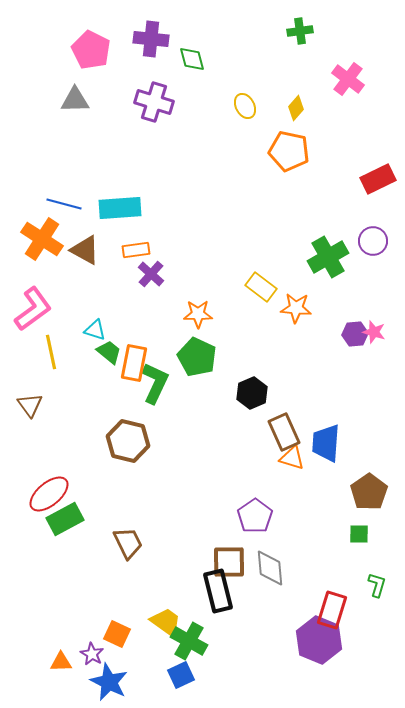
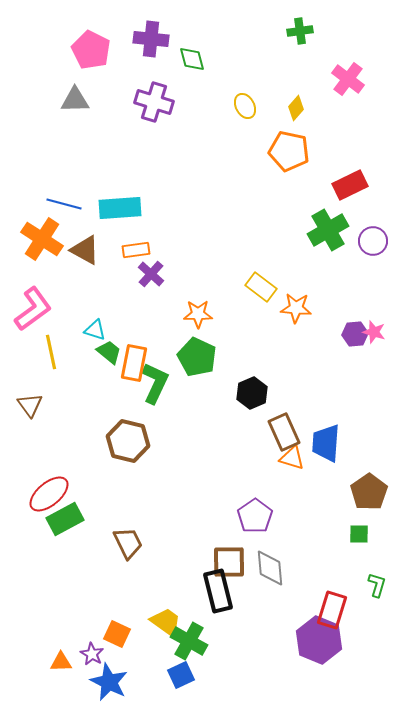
red rectangle at (378, 179): moved 28 px left, 6 px down
green cross at (328, 257): moved 27 px up
